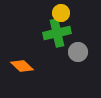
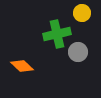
yellow circle: moved 21 px right
green cross: moved 1 px down
